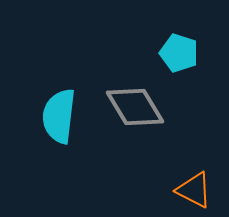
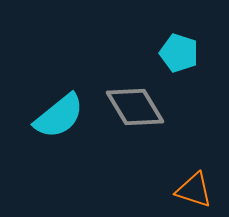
cyan semicircle: rotated 136 degrees counterclockwise
orange triangle: rotated 9 degrees counterclockwise
